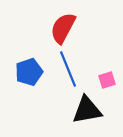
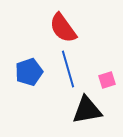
red semicircle: rotated 64 degrees counterclockwise
blue line: rotated 6 degrees clockwise
